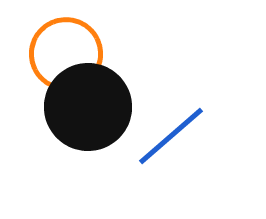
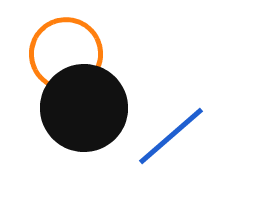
black circle: moved 4 px left, 1 px down
